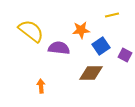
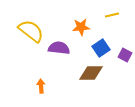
orange star: moved 3 px up
blue square: moved 2 px down
